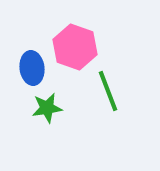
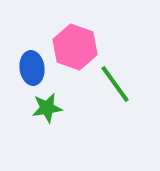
green line: moved 7 px right, 7 px up; rotated 15 degrees counterclockwise
